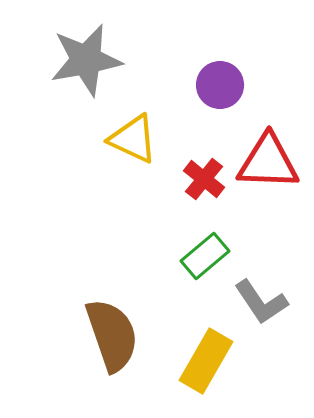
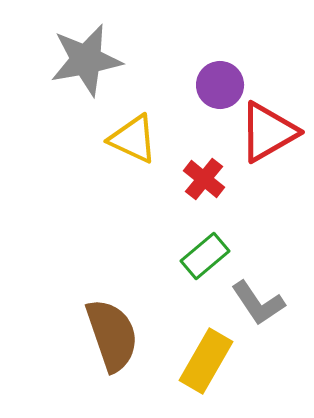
red triangle: moved 30 px up; rotated 32 degrees counterclockwise
gray L-shape: moved 3 px left, 1 px down
